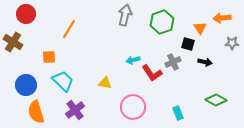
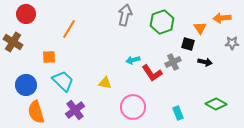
green diamond: moved 4 px down
